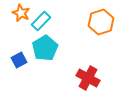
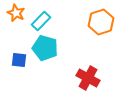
orange star: moved 5 px left
cyan pentagon: rotated 25 degrees counterclockwise
blue square: rotated 35 degrees clockwise
